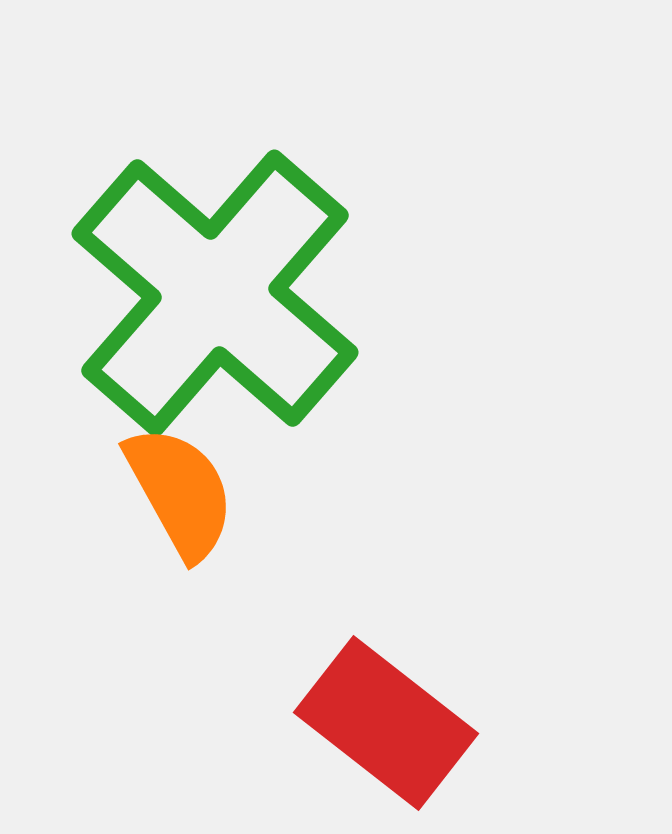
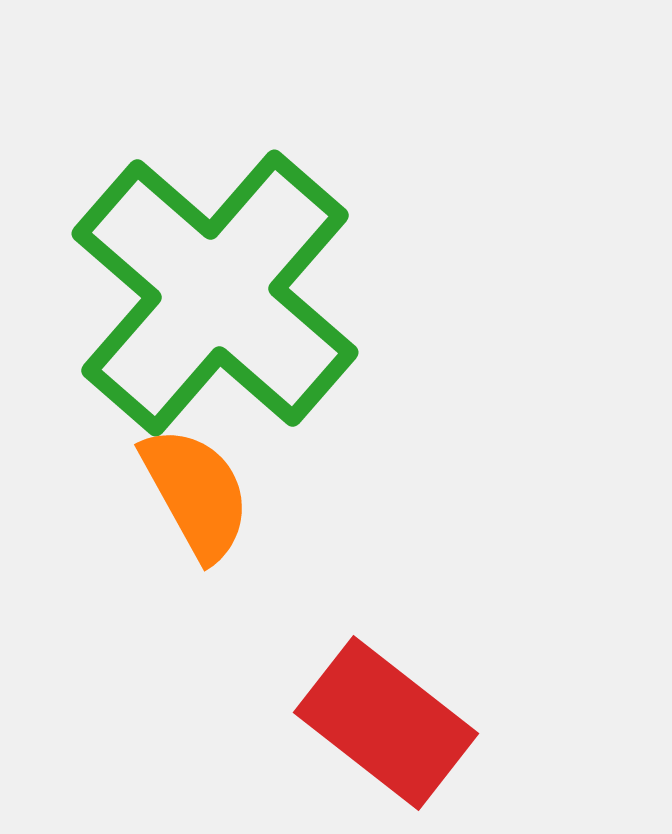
orange semicircle: moved 16 px right, 1 px down
